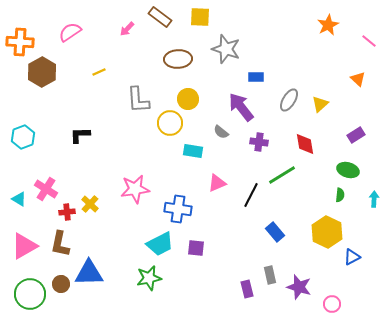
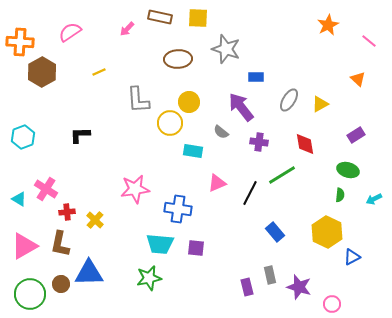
brown rectangle at (160, 17): rotated 25 degrees counterclockwise
yellow square at (200, 17): moved 2 px left, 1 px down
yellow circle at (188, 99): moved 1 px right, 3 px down
yellow triangle at (320, 104): rotated 12 degrees clockwise
black line at (251, 195): moved 1 px left, 2 px up
cyan arrow at (374, 199): rotated 119 degrees counterclockwise
yellow cross at (90, 204): moved 5 px right, 16 px down
cyan trapezoid at (160, 244): rotated 32 degrees clockwise
purple rectangle at (247, 289): moved 2 px up
